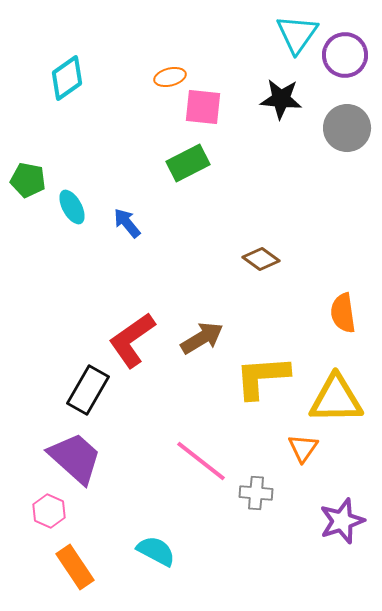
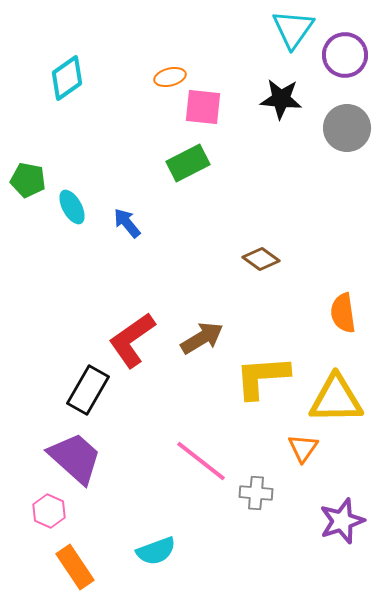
cyan triangle: moved 4 px left, 5 px up
cyan semicircle: rotated 132 degrees clockwise
